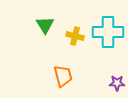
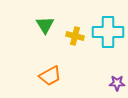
orange trapezoid: moved 13 px left; rotated 75 degrees clockwise
